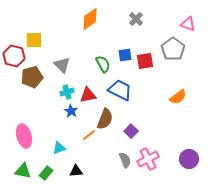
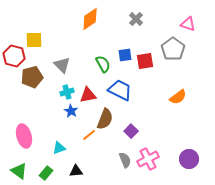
green triangle: moved 4 px left; rotated 24 degrees clockwise
